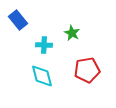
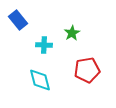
green star: rotated 14 degrees clockwise
cyan diamond: moved 2 px left, 4 px down
